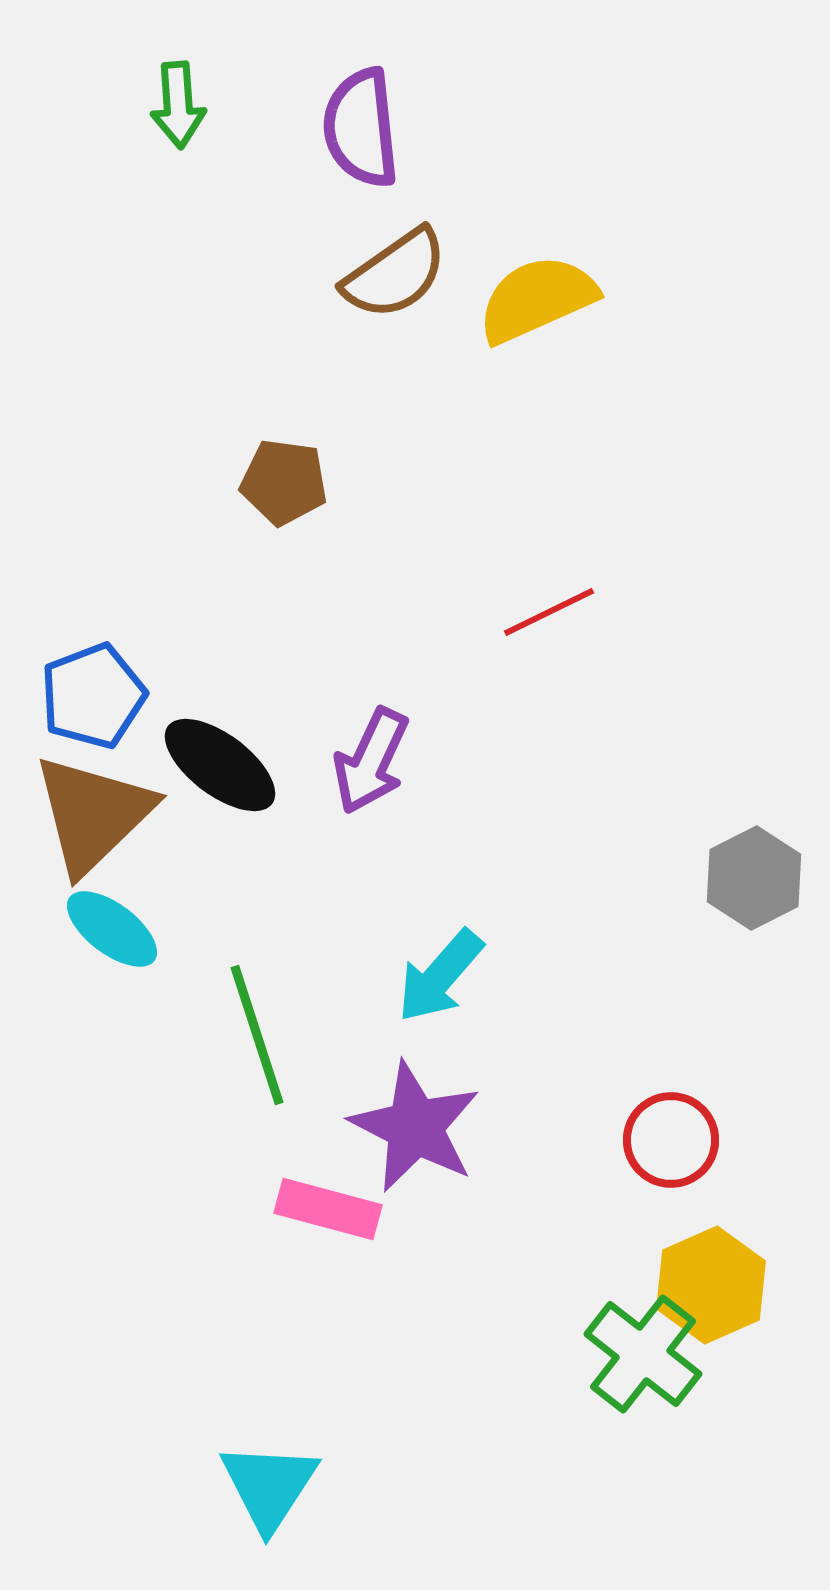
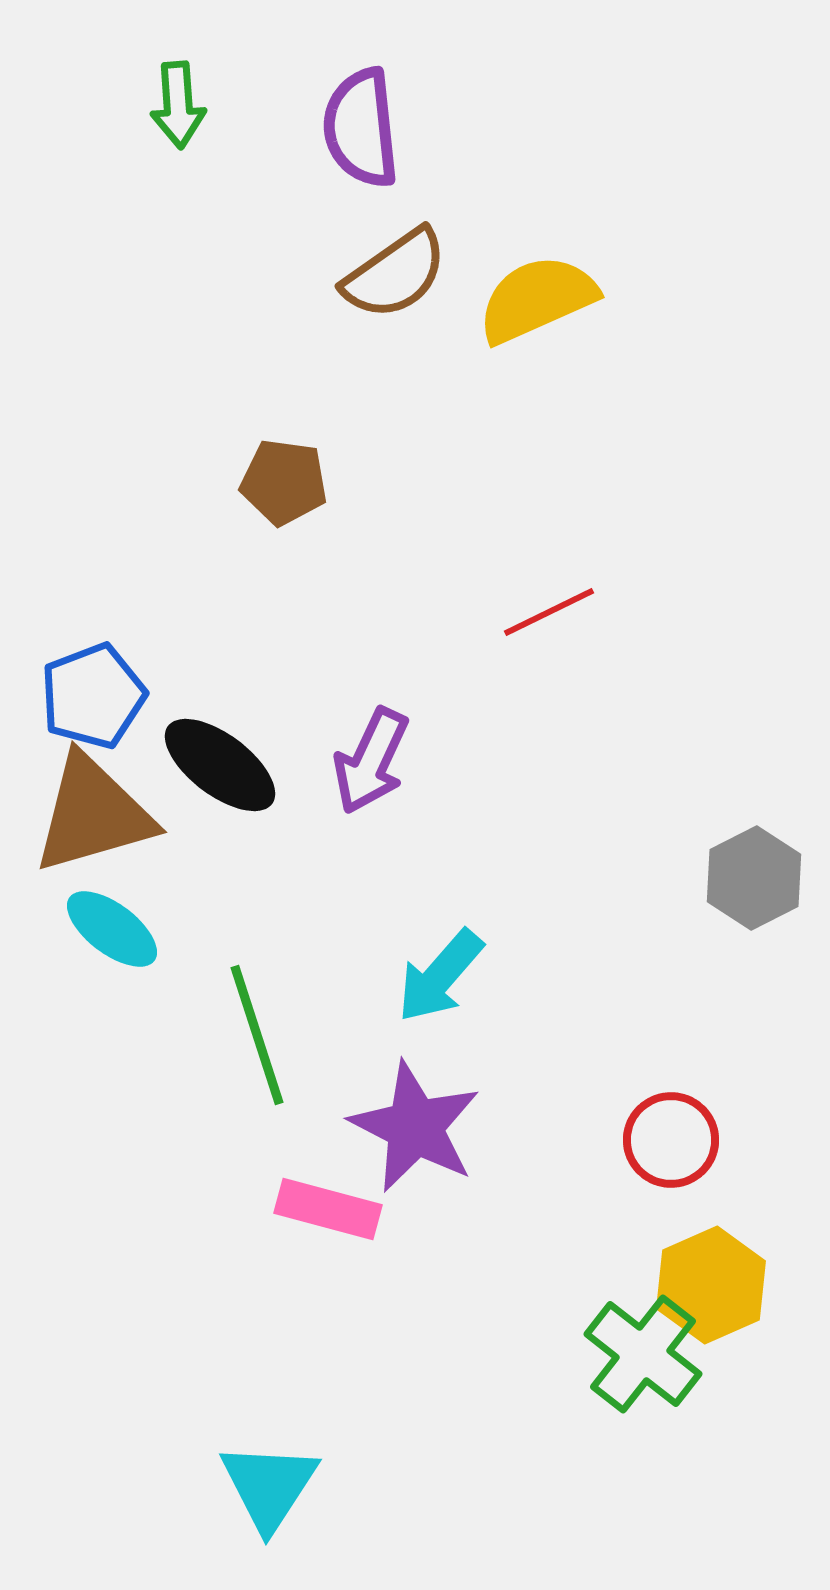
brown triangle: rotated 28 degrees clockwise
